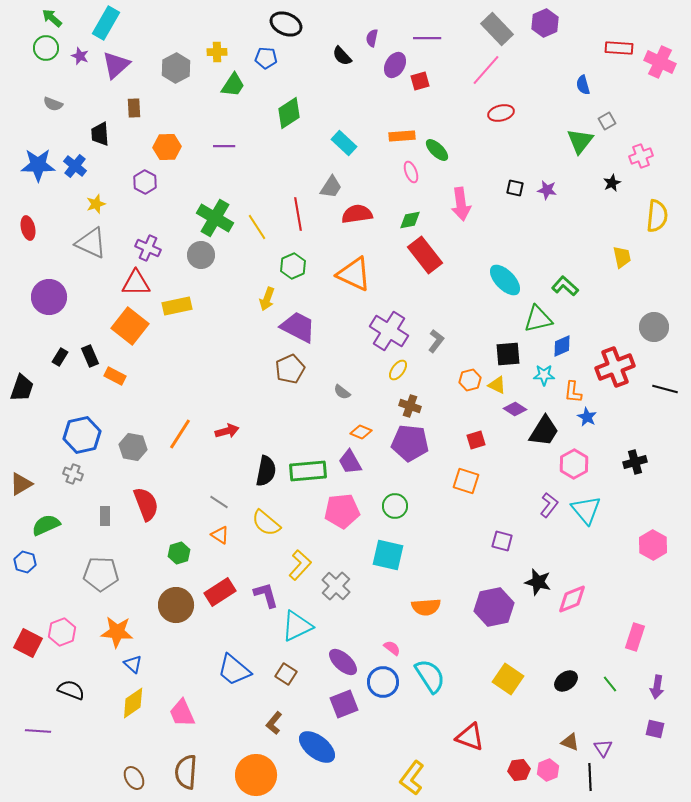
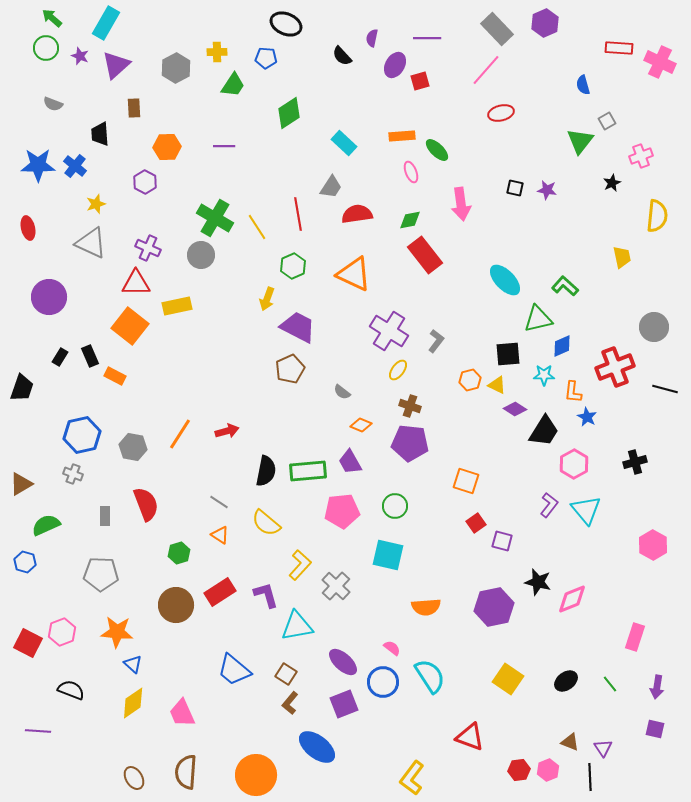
orange diamond at (361, 432): moved 7 px up
red square at (476, 440): moved 83 px down; rotated 18 degrees counterclockwise
cyan triangle at (297, 626): rotated 16 degrees clockwise
brown L-shape at (274, 723): moved 16 px right, 20 px up
